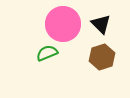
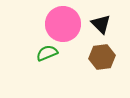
brown hexagon: rotated 10 degrees clockwise
